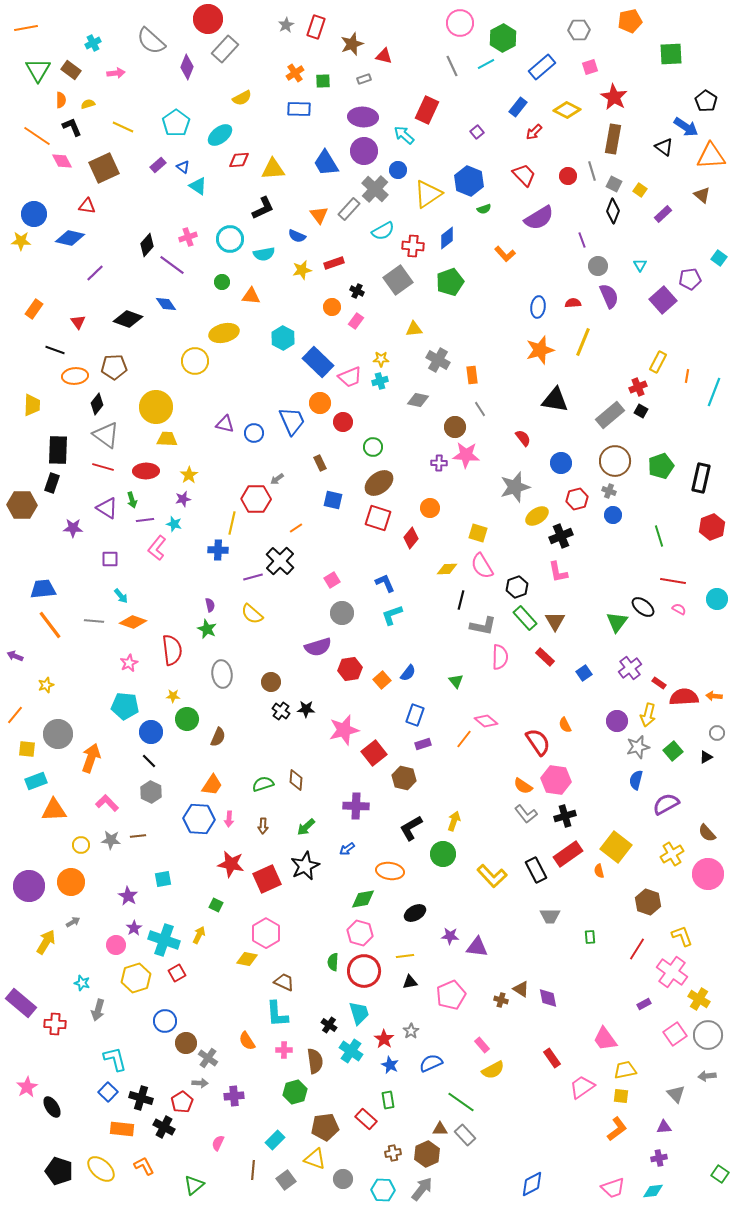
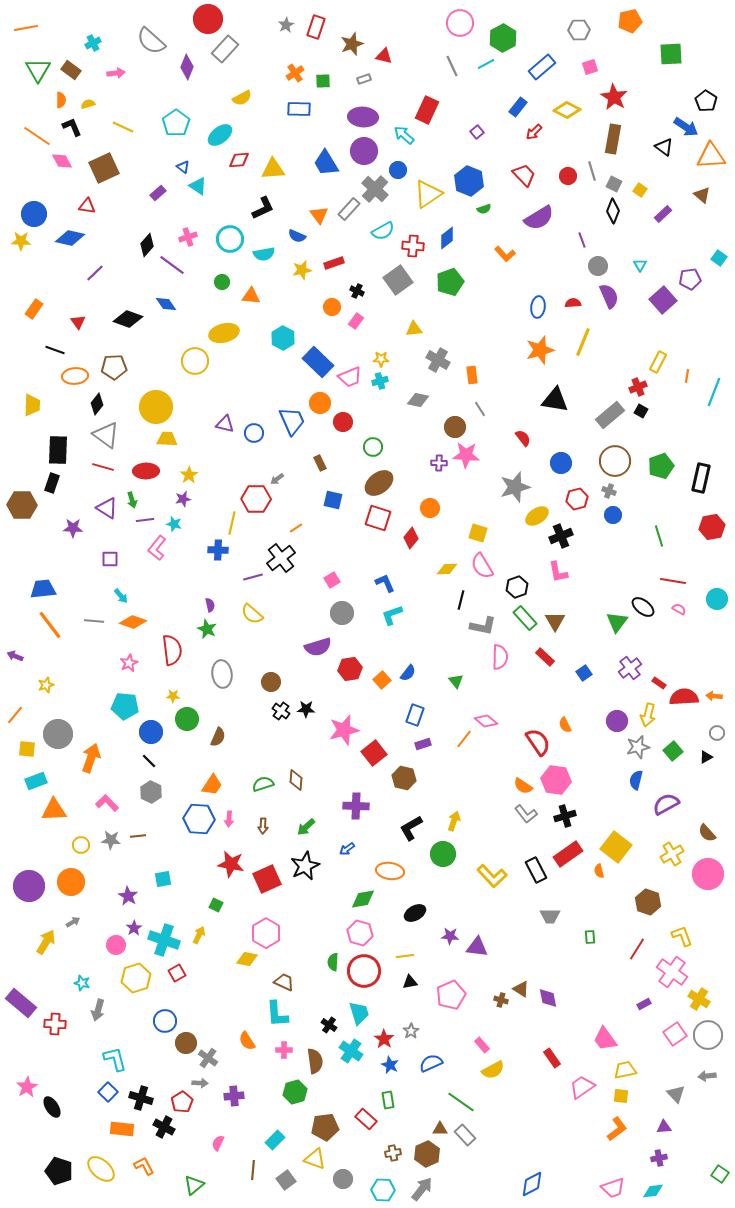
purple rectangle at (158, 165): moved 28 px down
red hexagon at (712, 527): rotated 10 degrees clockwise
black cross at (280, 561): moved 1 px right, 3 px up; rotated 8 degrees clockwise
